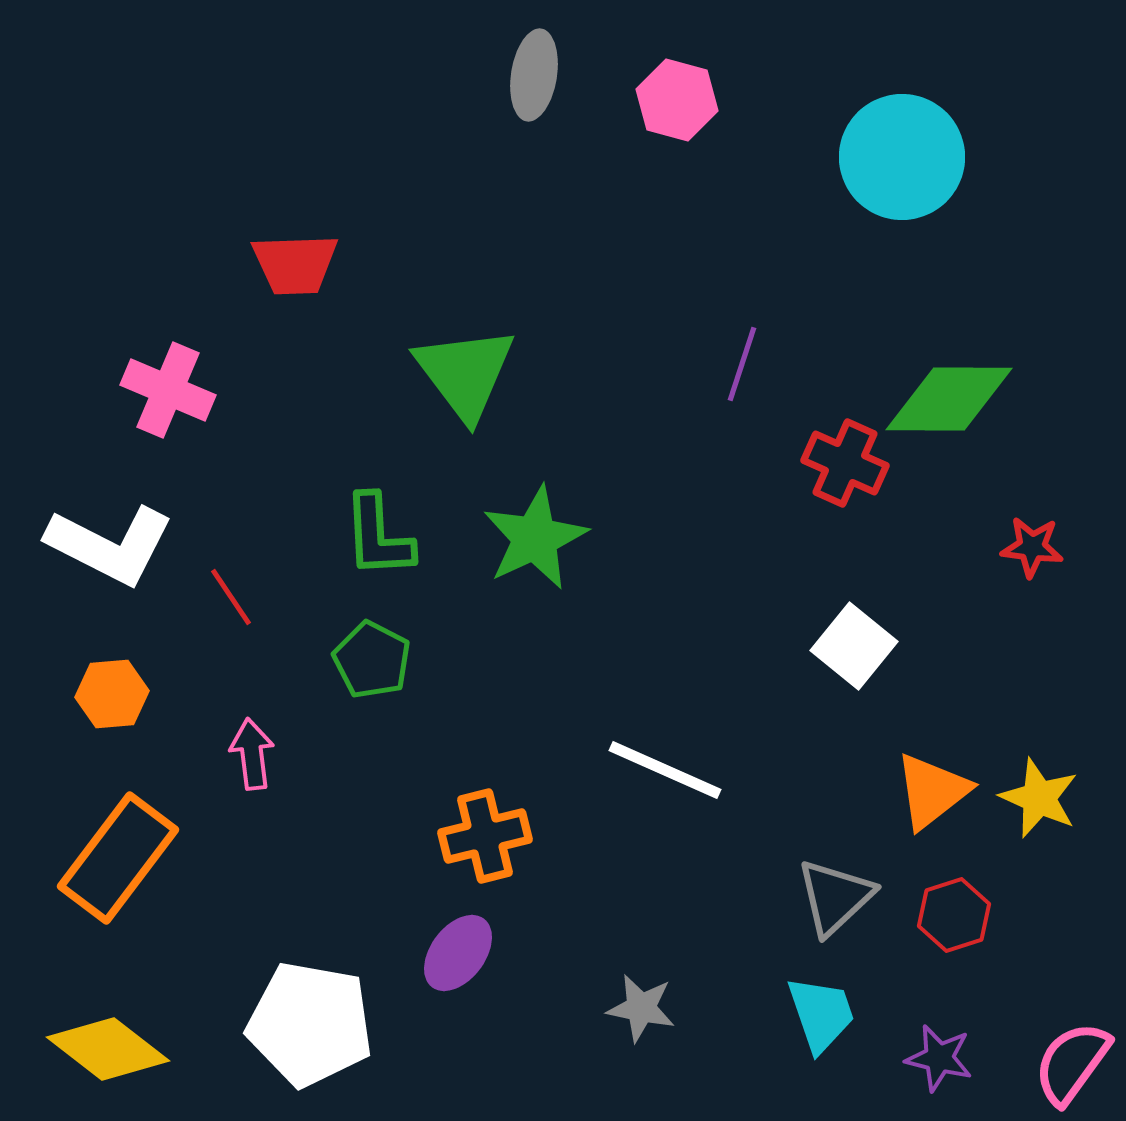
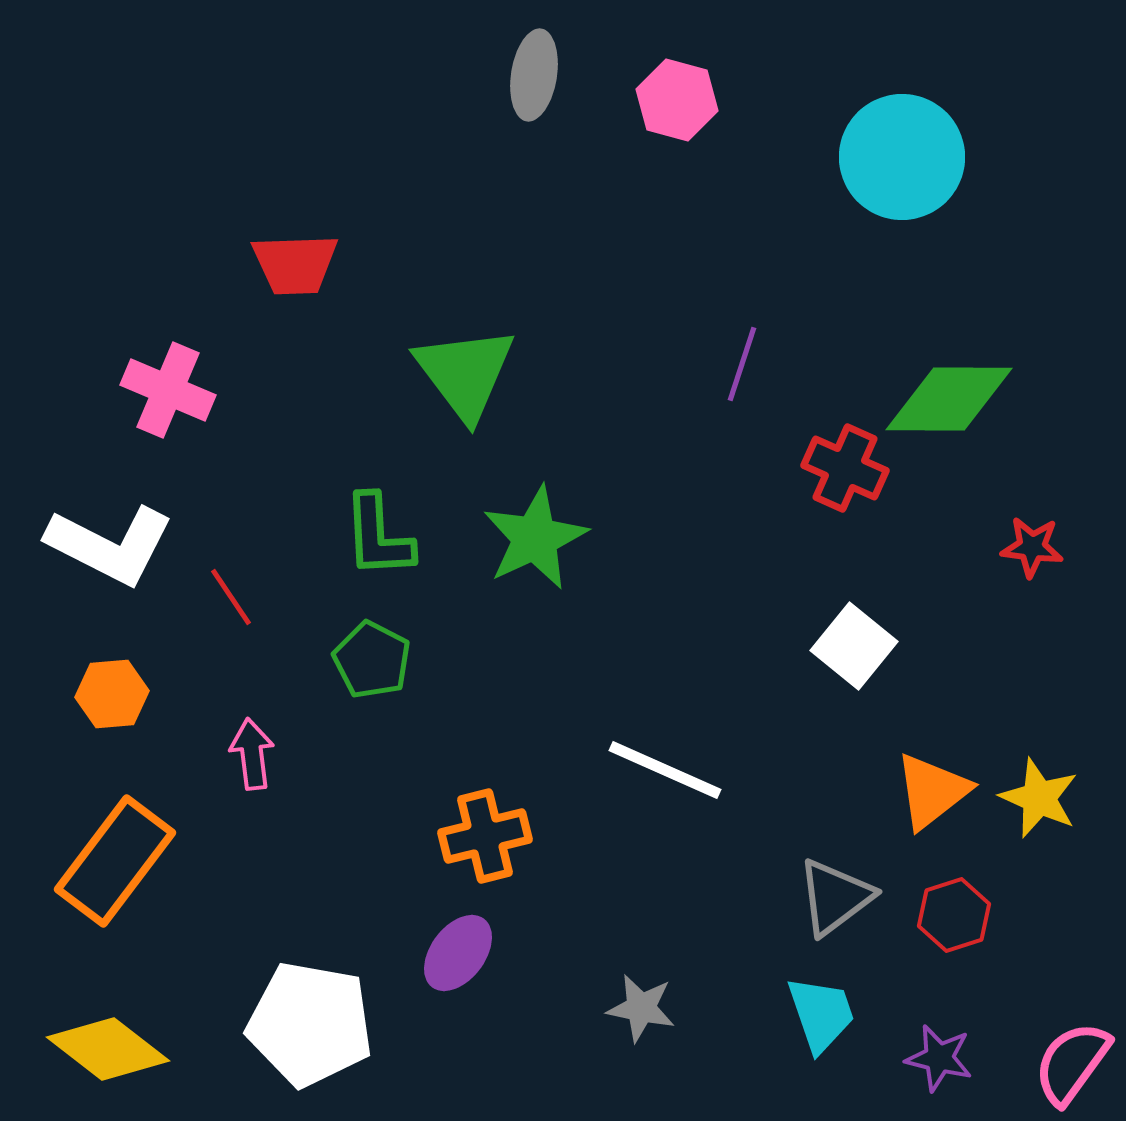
red cross: moved 5 px down
orange rectangle: moved 3 px left, 3 px down
gray triangle: rotated 6 degrees clockwise
